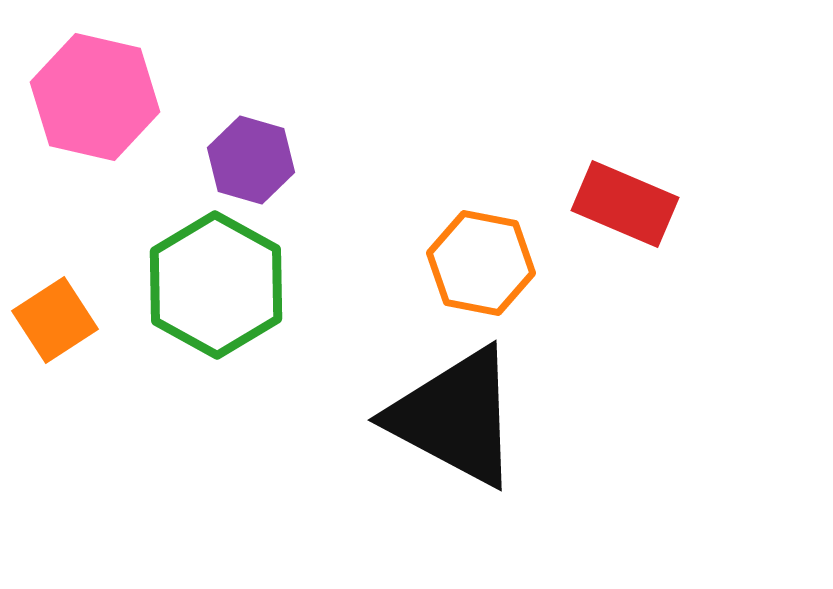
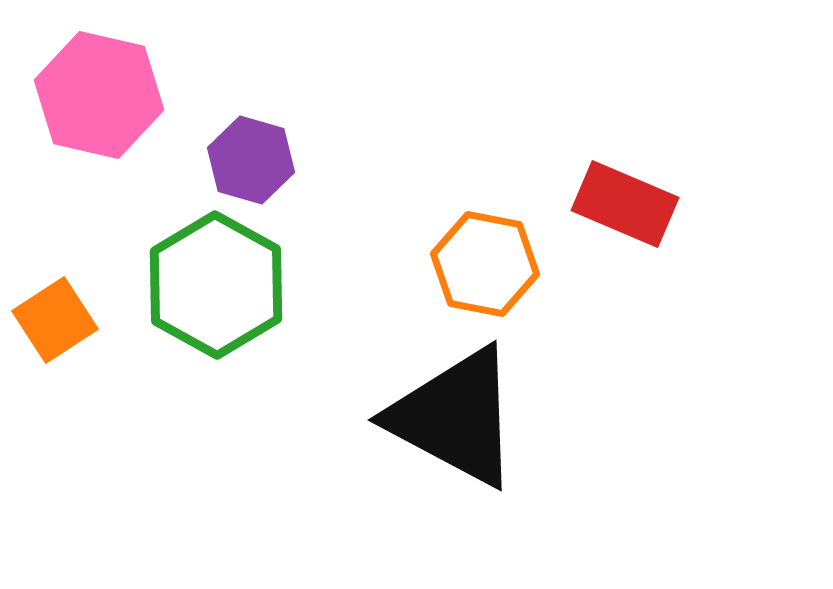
pink hexagon: moved 4 px right, 2 px up
orange hexagon: moved 4 px right, 1 px down
